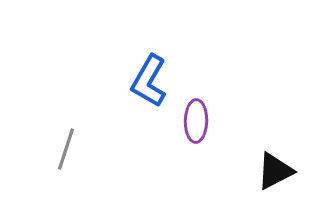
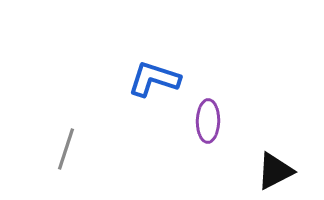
blue L-shape: moved 5 px right, 2 px up; rotated 78 degrees clockwise
purple ellipse: moved 12 px right
